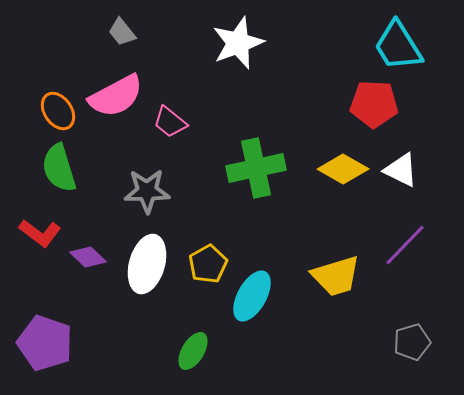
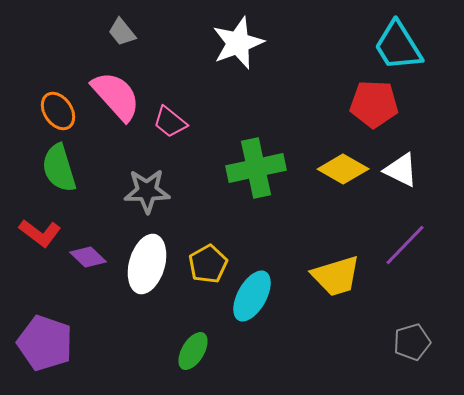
pink semicircle: rotated 104 degrees counterclockwise
